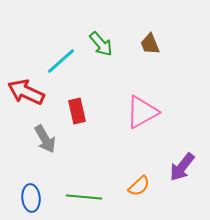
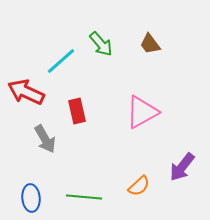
brown trapezoid: rotated 15 degrees counterclockwise
